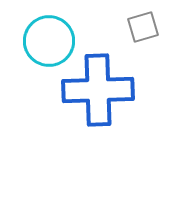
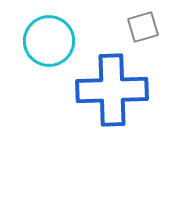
blue cross: moved 14 px right
